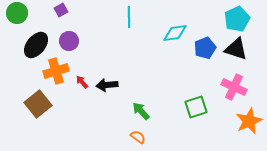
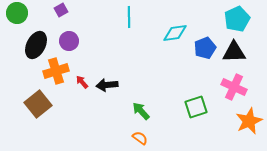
black ellipse: rotated 12 degrees counterclockwise
black triangle: moved 2 px left, 3 px down; rotated 20 degrees counterclockwise
orange semicircle: moved 2 px right, 1 px down
